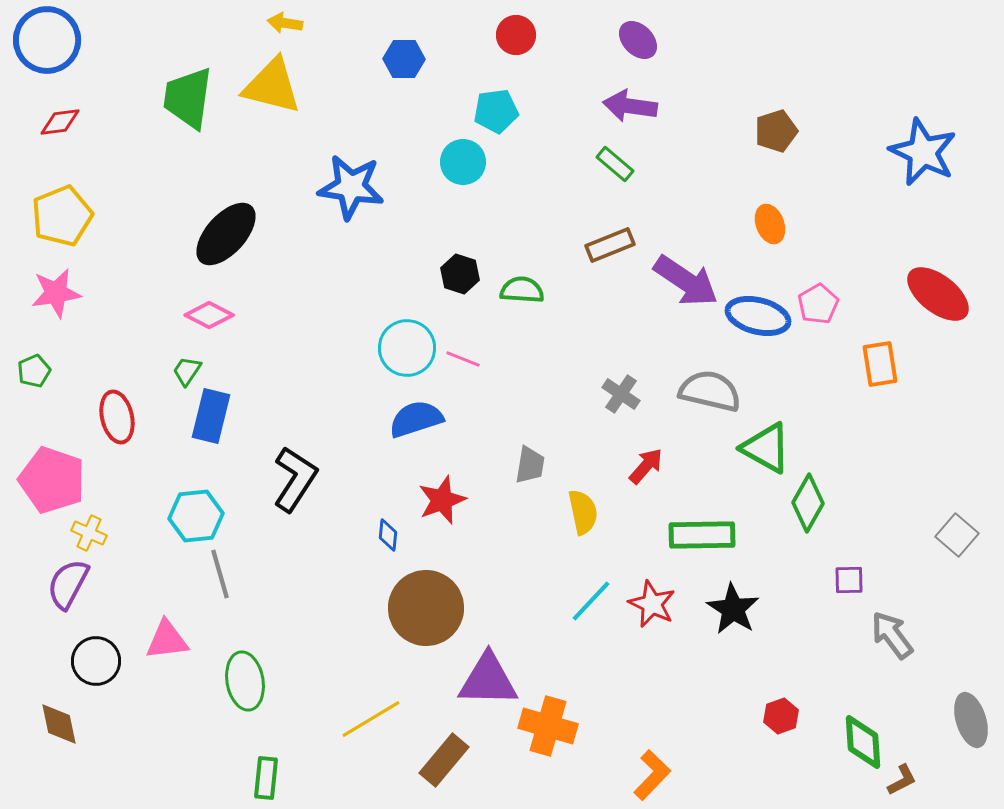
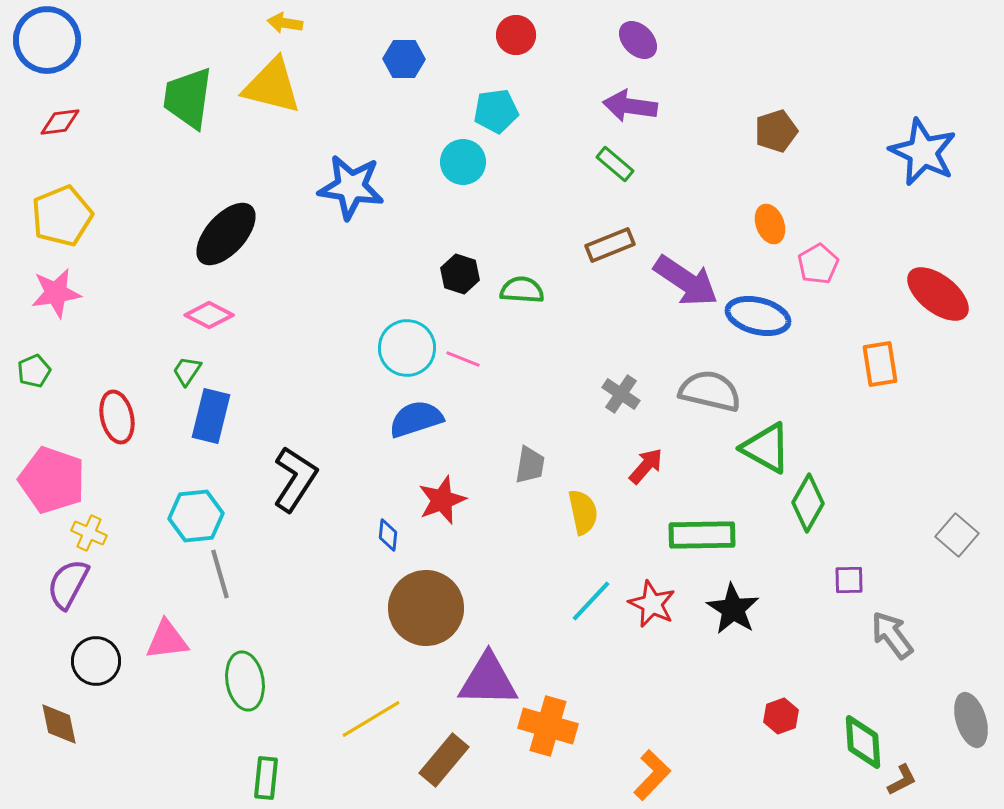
pink pentagon at (818, 304): moved 40 px up
